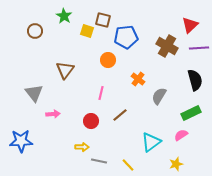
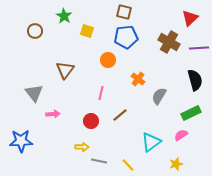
brown square: moved 21 px right, 8 px up
red triangle: moved 7 px up
brown cross: moved 2 px right, 4 px up
